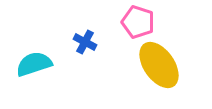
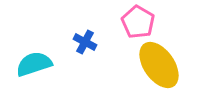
pink pentagon: rotated 12 degrees clockwise
